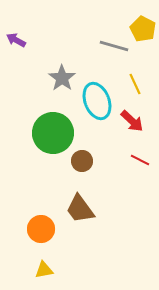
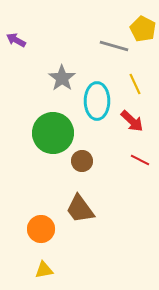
cyan ellipse: rotated 21 degrees clockwise
